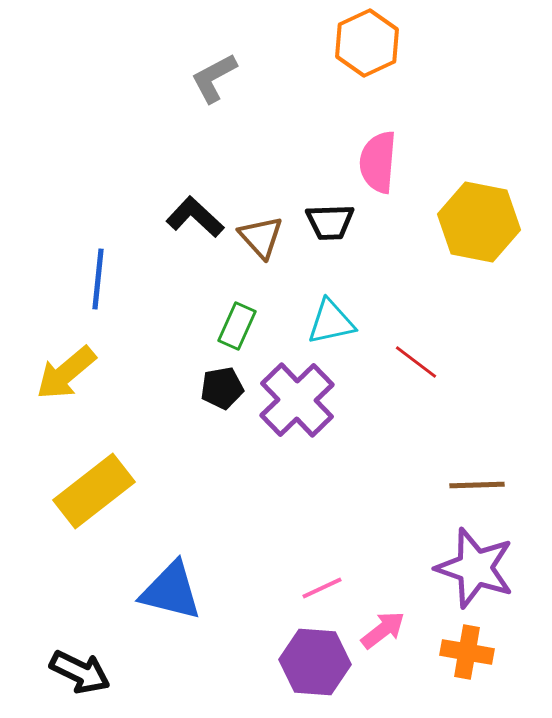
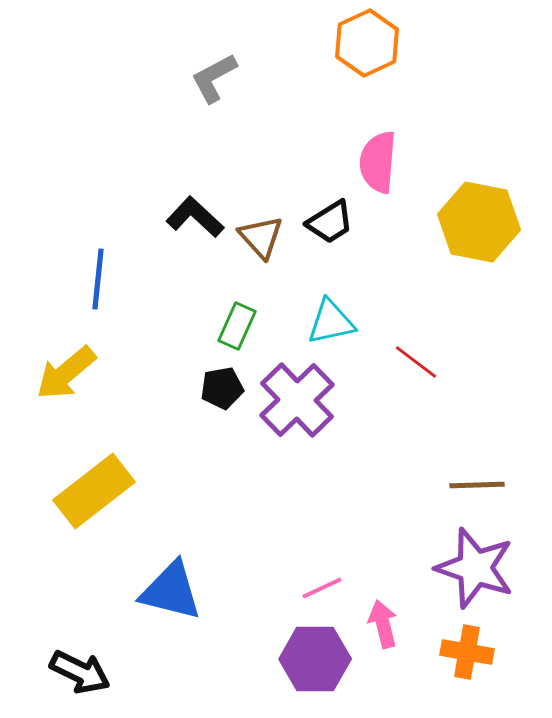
black trapezoid: rotated 30 degrees counterclockwise
pink arrow: moved 6 px up; rotated 66 degrees counterclockwise
purple hexagon: moved 3 px up; rotated 4 degrees counterclockwise
